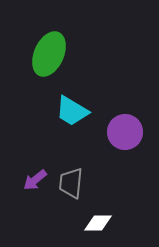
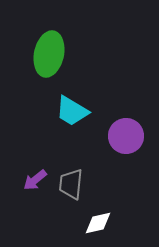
green ellipse: rotated 12 degrees counterclockwise
purple circle: moved 1 px right, 4 px down
gray trapezoid: moved 1 px down
white diamond: rotated 12 degrees counterclockwise
